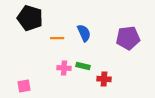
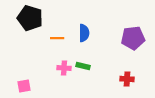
blue semicircle: rotated 24 degrees clockwise
purple pentagon: moved 5 px right
red cross: moved 23 px right
